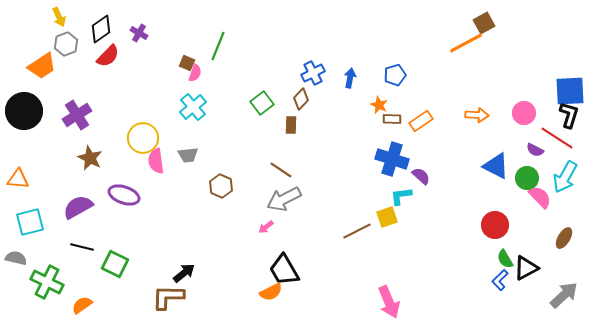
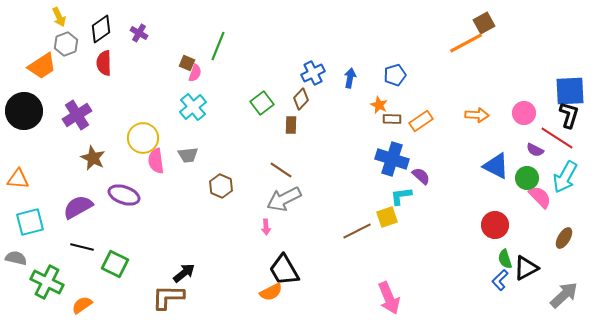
red semicircle at (108, 56): moved 4 px left, 7 px down; rotated 135 degrees clockwise
brown star at (90, 158): moved 3 px right
pink arrow at (266, 227): rotated 56 degrees counterclockwise
green semicircle at (505, 259): rotated 12 degrees clockwise
pink arrow at (389, 302): moved 4 px up
